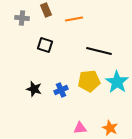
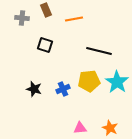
blue cross: moved 2 px right, 1 px up
